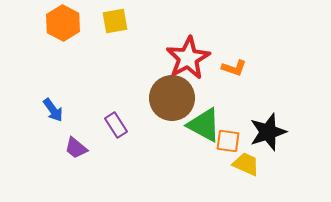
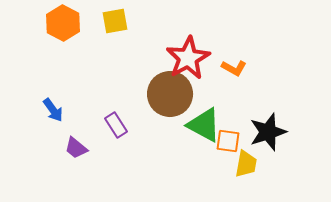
orange L-shape: rotated 10 degrees clockwise
brown circle: moved 2 px left, 4 px up
yellow trapezoid: rotated 76 degrees clockwise
